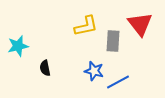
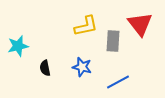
blue star: moved 12 px left, 4 px up
